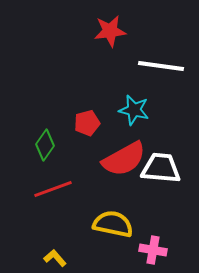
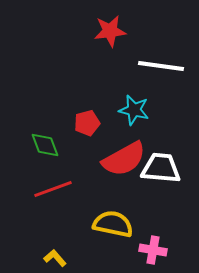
green diamond: rotated 56 degrees counterclockwise
